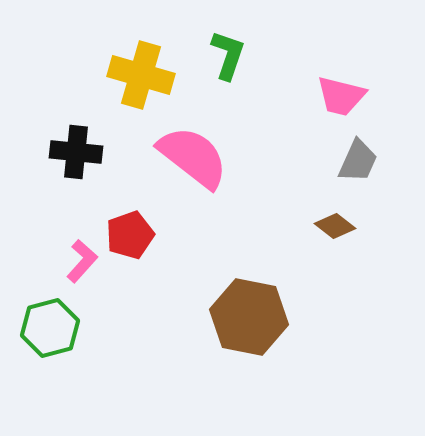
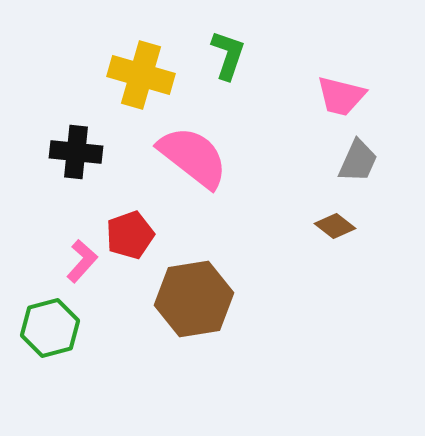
brown hexagon: moved 55 px left, 18 px up; rotated 20 degrees counterclockwise
